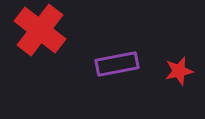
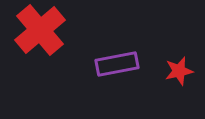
red cross: rotated 12 degrees clockwise
